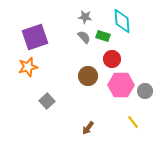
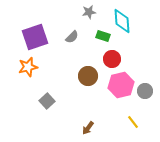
gray star: moved 4 px right, 5 px up; rotated 16 degrees counterclockwise
gray semicircle: moved 12 px left; rotated 88 degrees clockwise
pink hexagon: rotated 15 degrees counterclockwise
